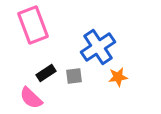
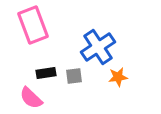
black rectangle: rotated 24 degrees clockwise
